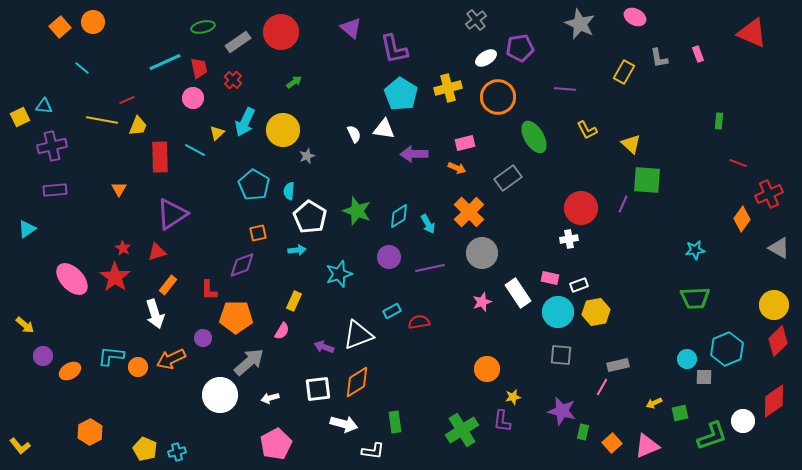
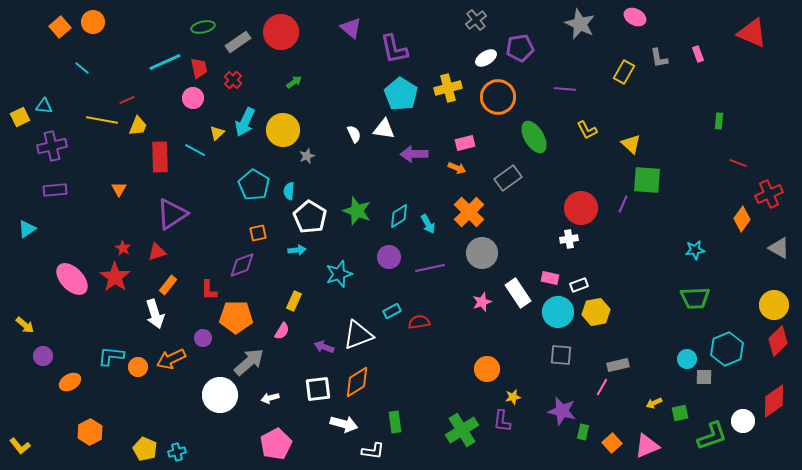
orange ellipse at (70, 371): moved 11 px down
